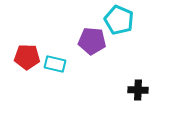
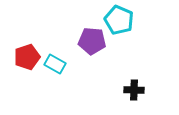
red pentagon: rotated 20 degrees counterclockwise
cyan rectangle: rotated 15 degrees clockwise
black cross: moved 4 px left
